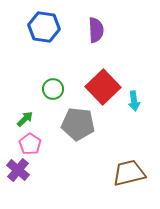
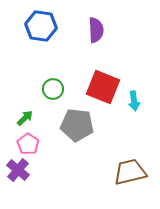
blue hexagon: moved 3 px left, 1 px up
red square: rotated 24 degrees counterclockwise
green arrow: moved 1 px up
gray pentagon: moved 1 px left, 1 px down
pink pentagon: moved 2 px left
brown trapezoid: moved 1 px right, 1 px up
